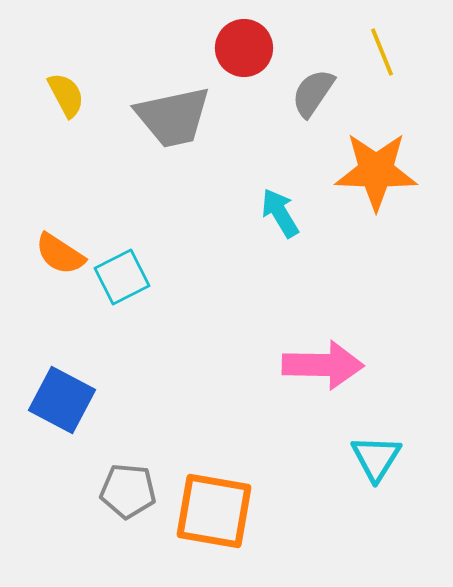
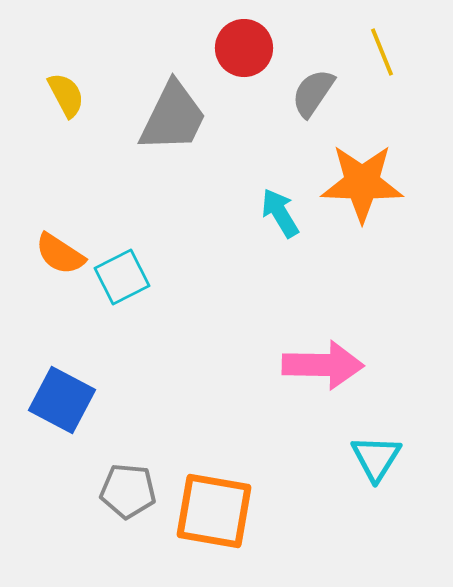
gray trapezoid: rotated 52 degrees counterclockwise
orange star: moved 14 px left, 12 px down
